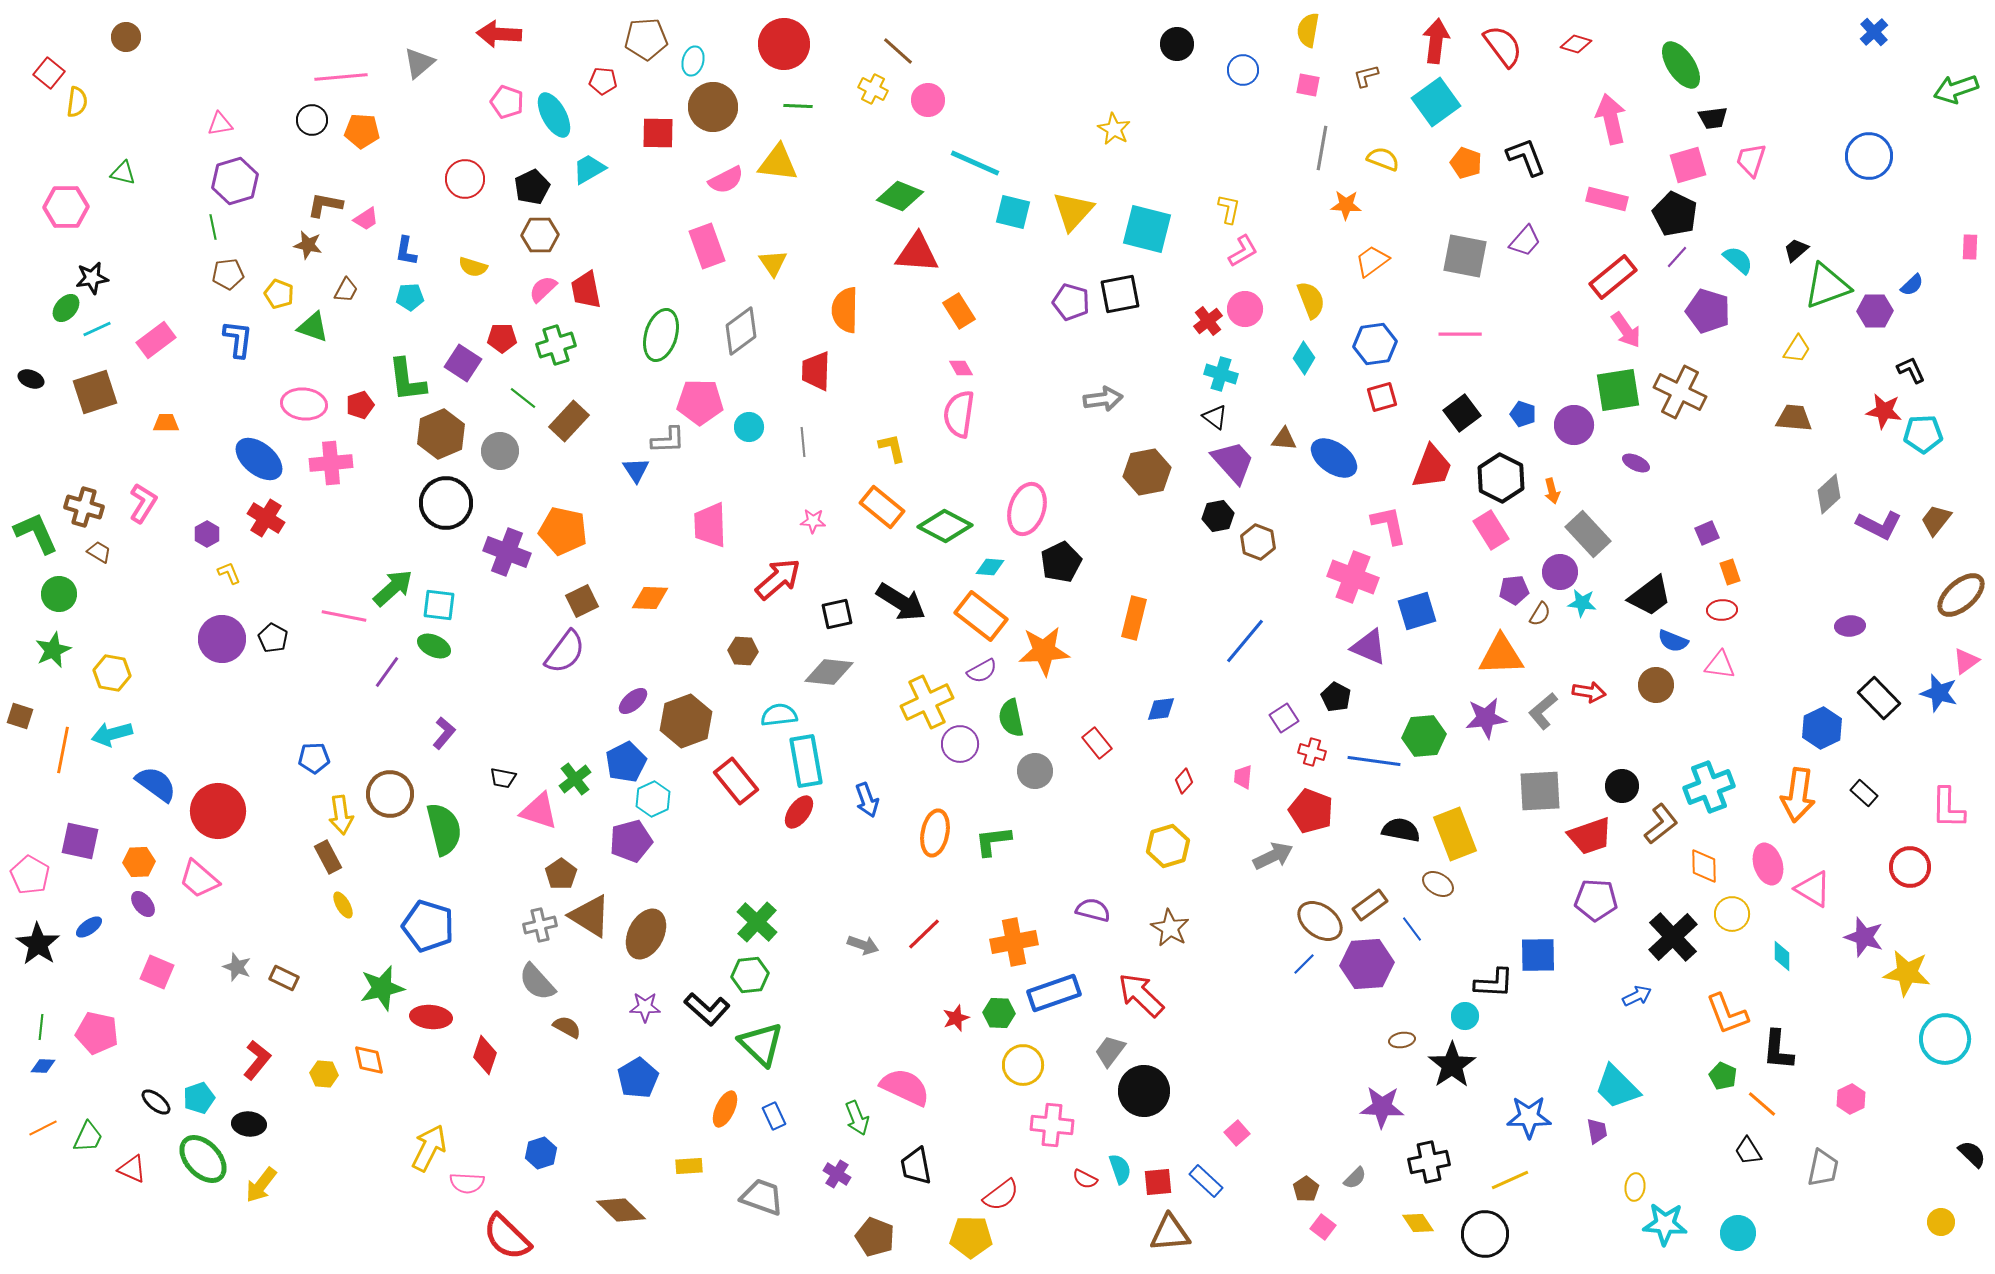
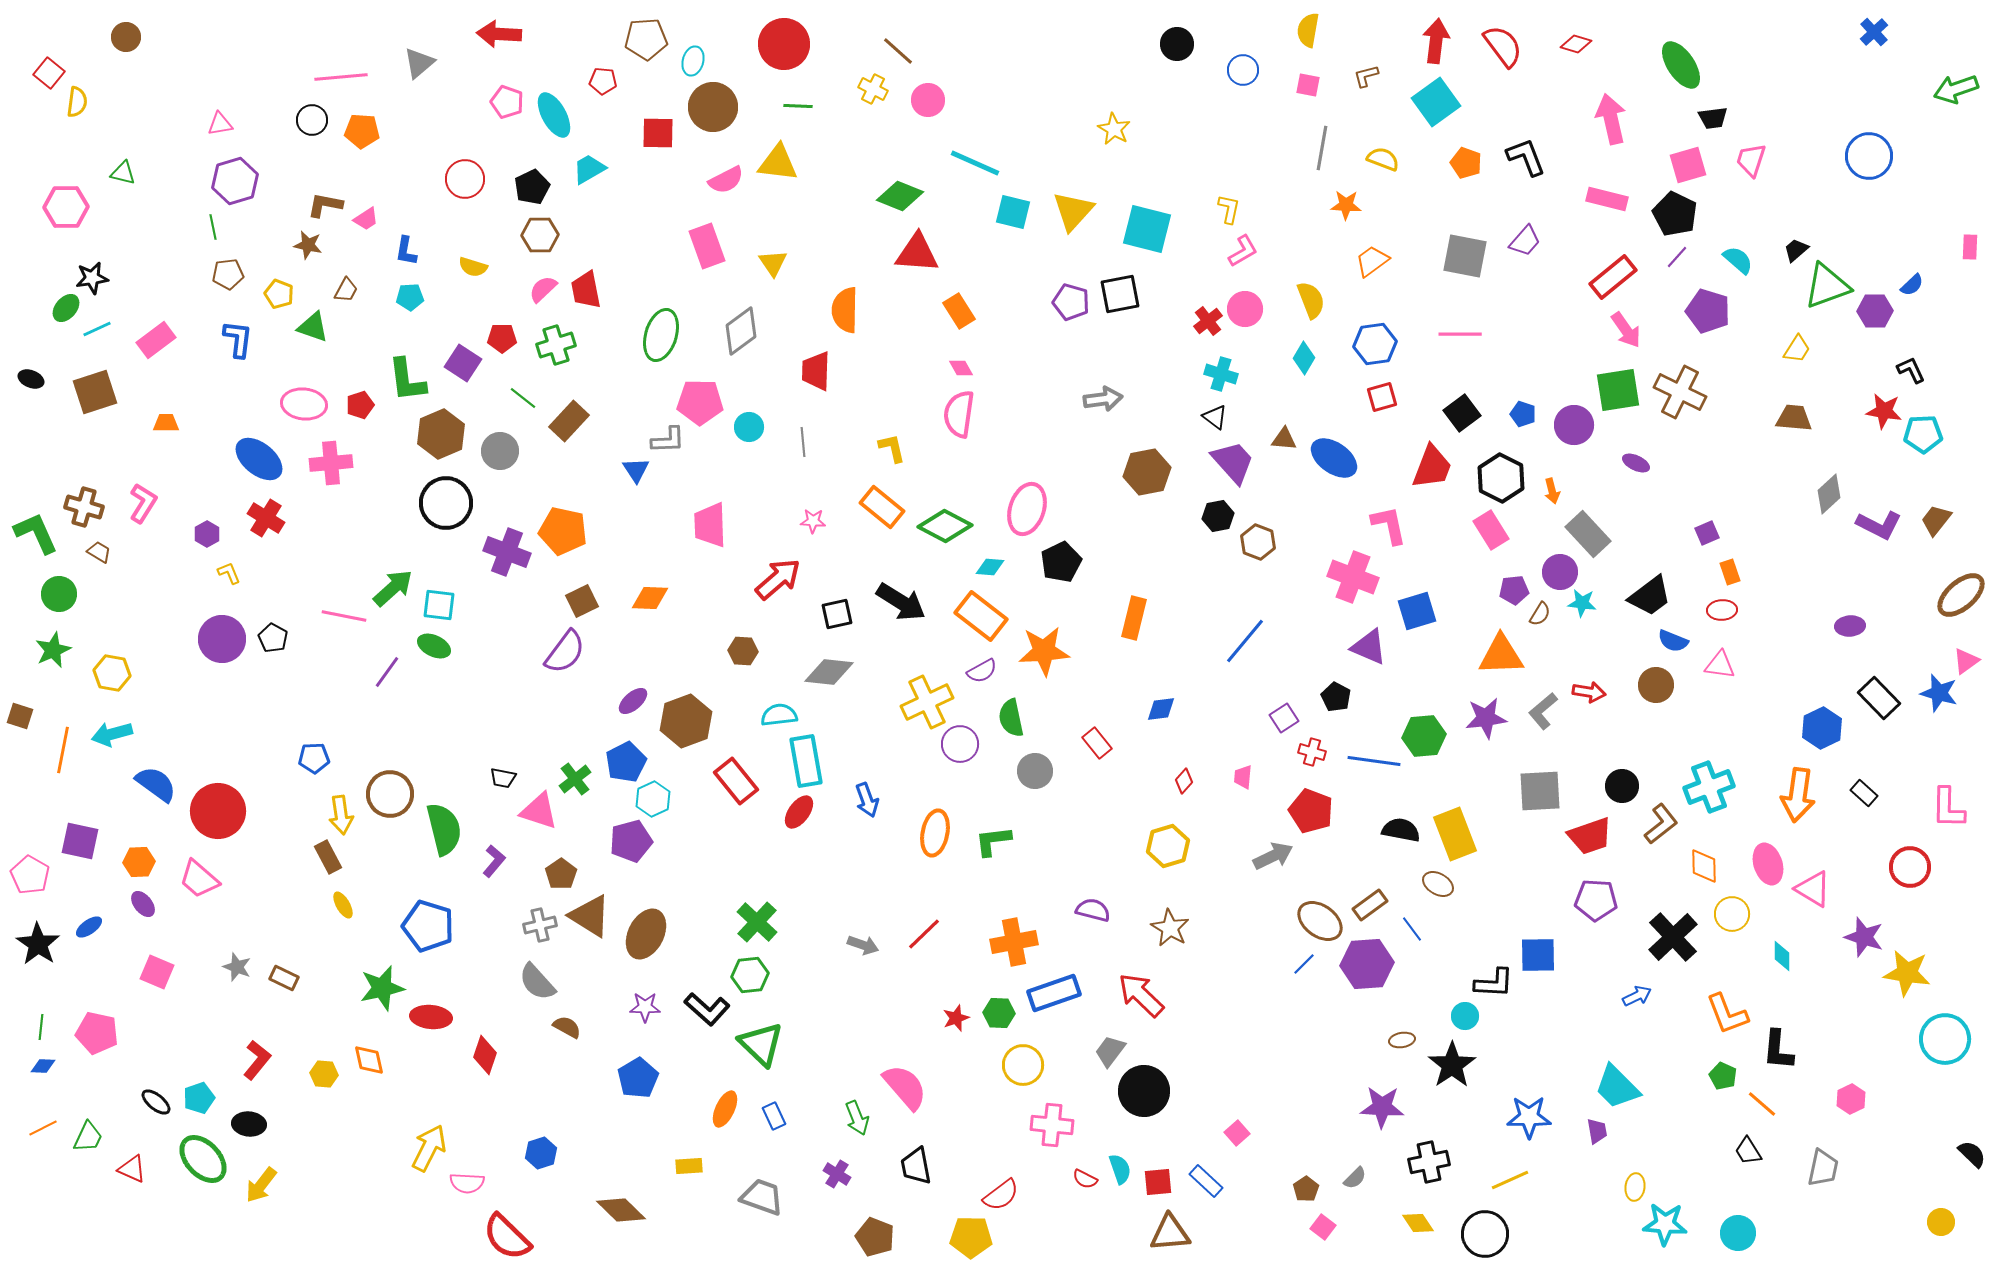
purple L-shape at (444, 733): moved 50 px right, 128 px down
pink semicircle at (905, 1087): rotated 24 degrees clockwise
